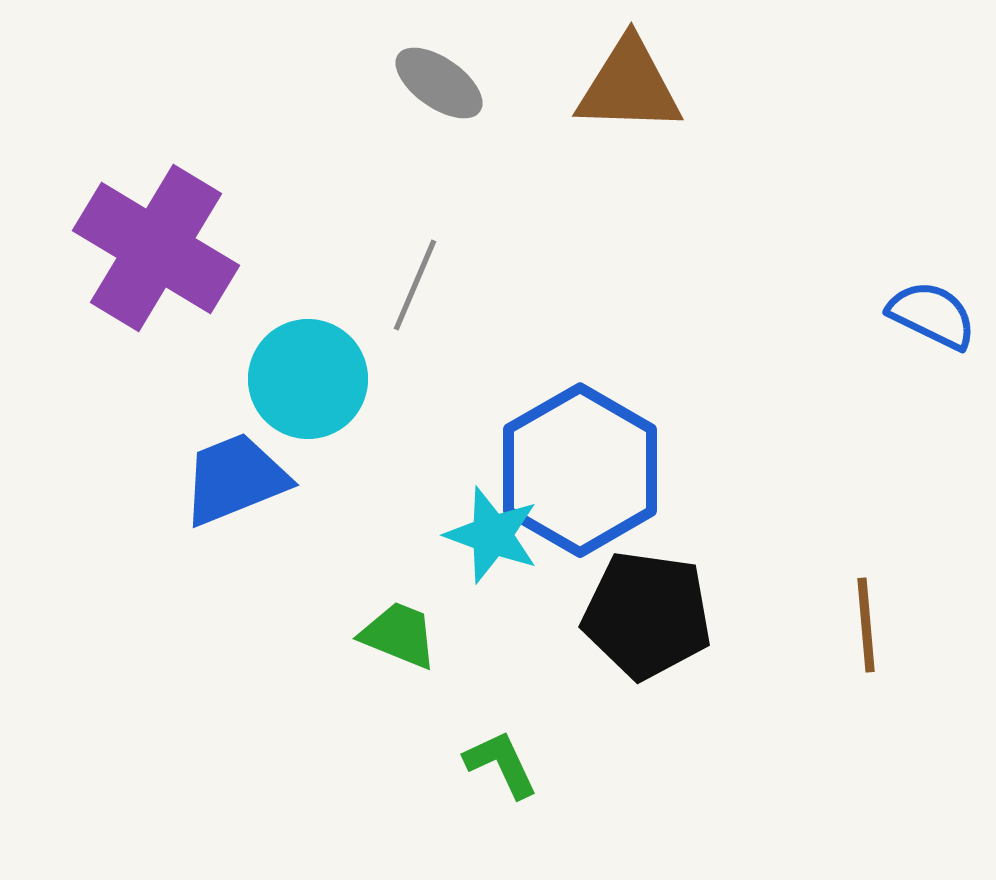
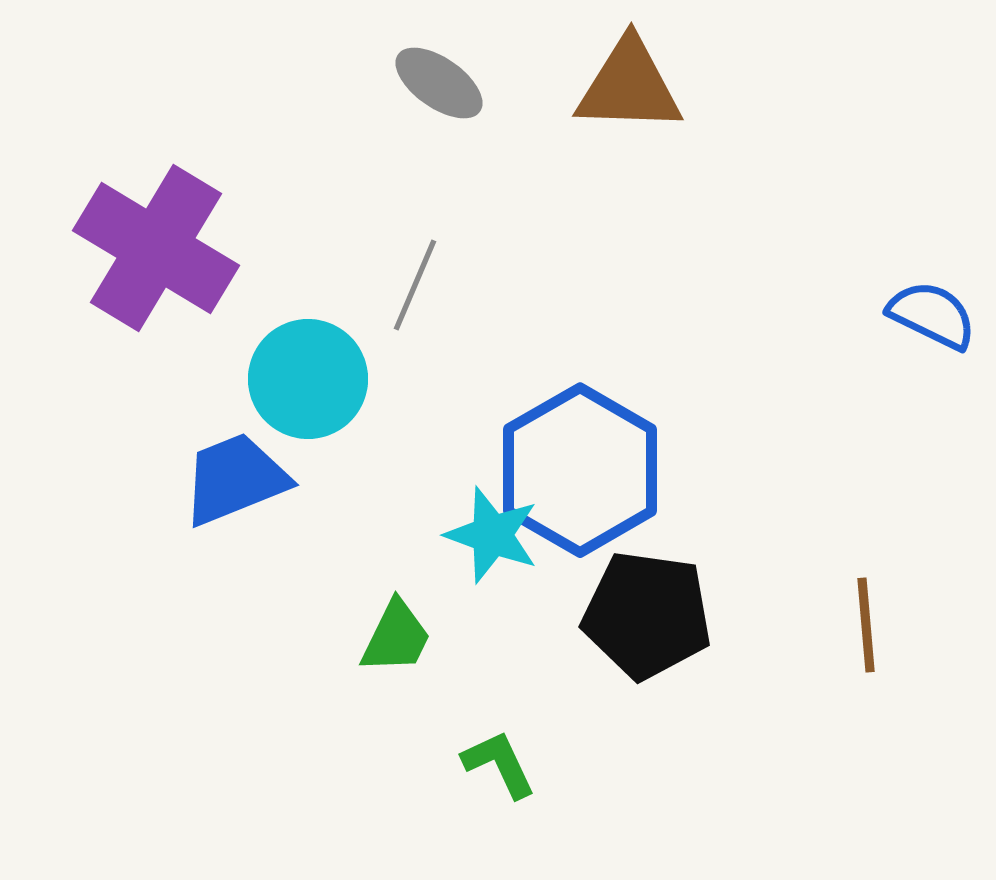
green trapezoid: moved 3 px left, 2 px down; rotated 94 degrees clockwise
green L-shape: moved 2 px left
